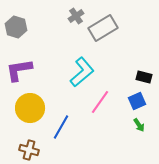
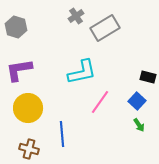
gray rectangle: moved 2 px right
cyan L-shape: rotated 28 degrees clockwise
black rectangle: moved 4 px right
blue square: rotated 24 degrees counterclockwise
yellow circle: moved 2 px left
blue line: moved 1 px right, 7 px down; rotated 35 degrees counterclockwise
brown cross: moved 1 px up
